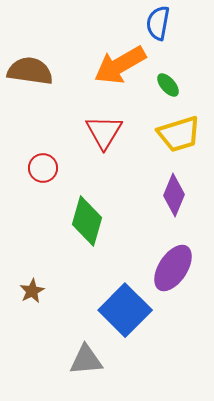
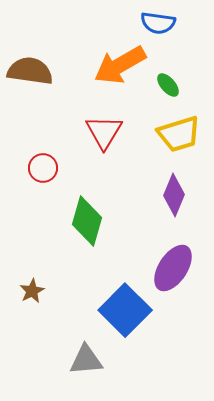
blue semicircle: rotated 92 degrees counterclockwise
